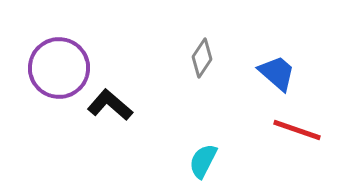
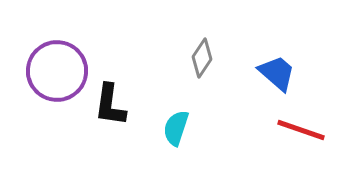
purple circle: moved 2 px left, 3 px down
black L-shape: rotated 123 degrees counterclockwise
red line: moved 4 px right
cyan semicircle: moved 27 px left, 33 px up; rotated 9 degrees counterclockwise
